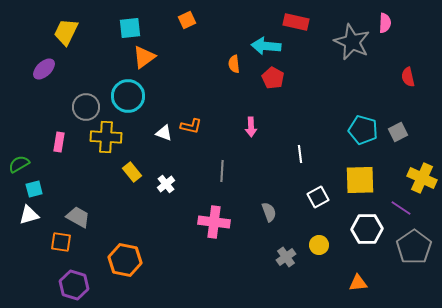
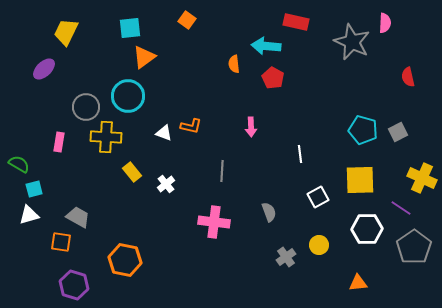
orange square at (187, 20): rotated 30 degrees counterclockwise
green semicircle at (19, 164): rotated 60 degrees clockwise
